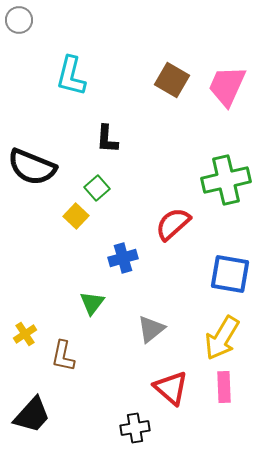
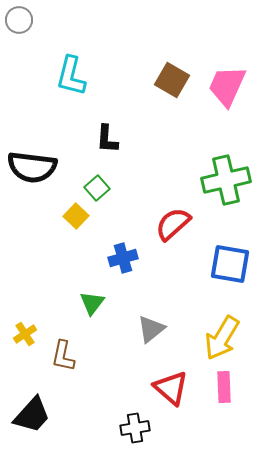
black semicircle: rotated 15 degrees counterclockwise
blue square: moved 10 px up
